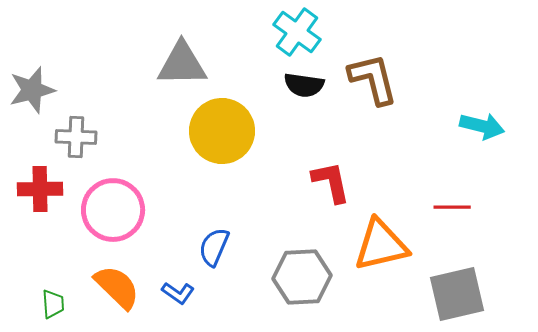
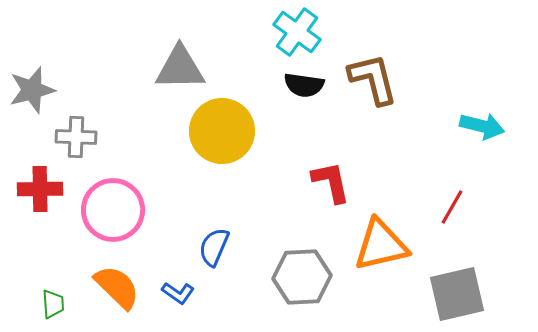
gray triangle: moved 2 px left, 4 px down
red line: rotated 60 degrees counterclockwise
